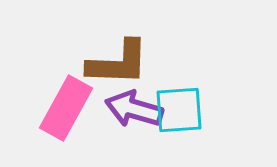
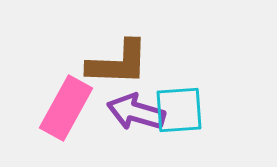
purple arrow: moved 2 px right, 3 px down
